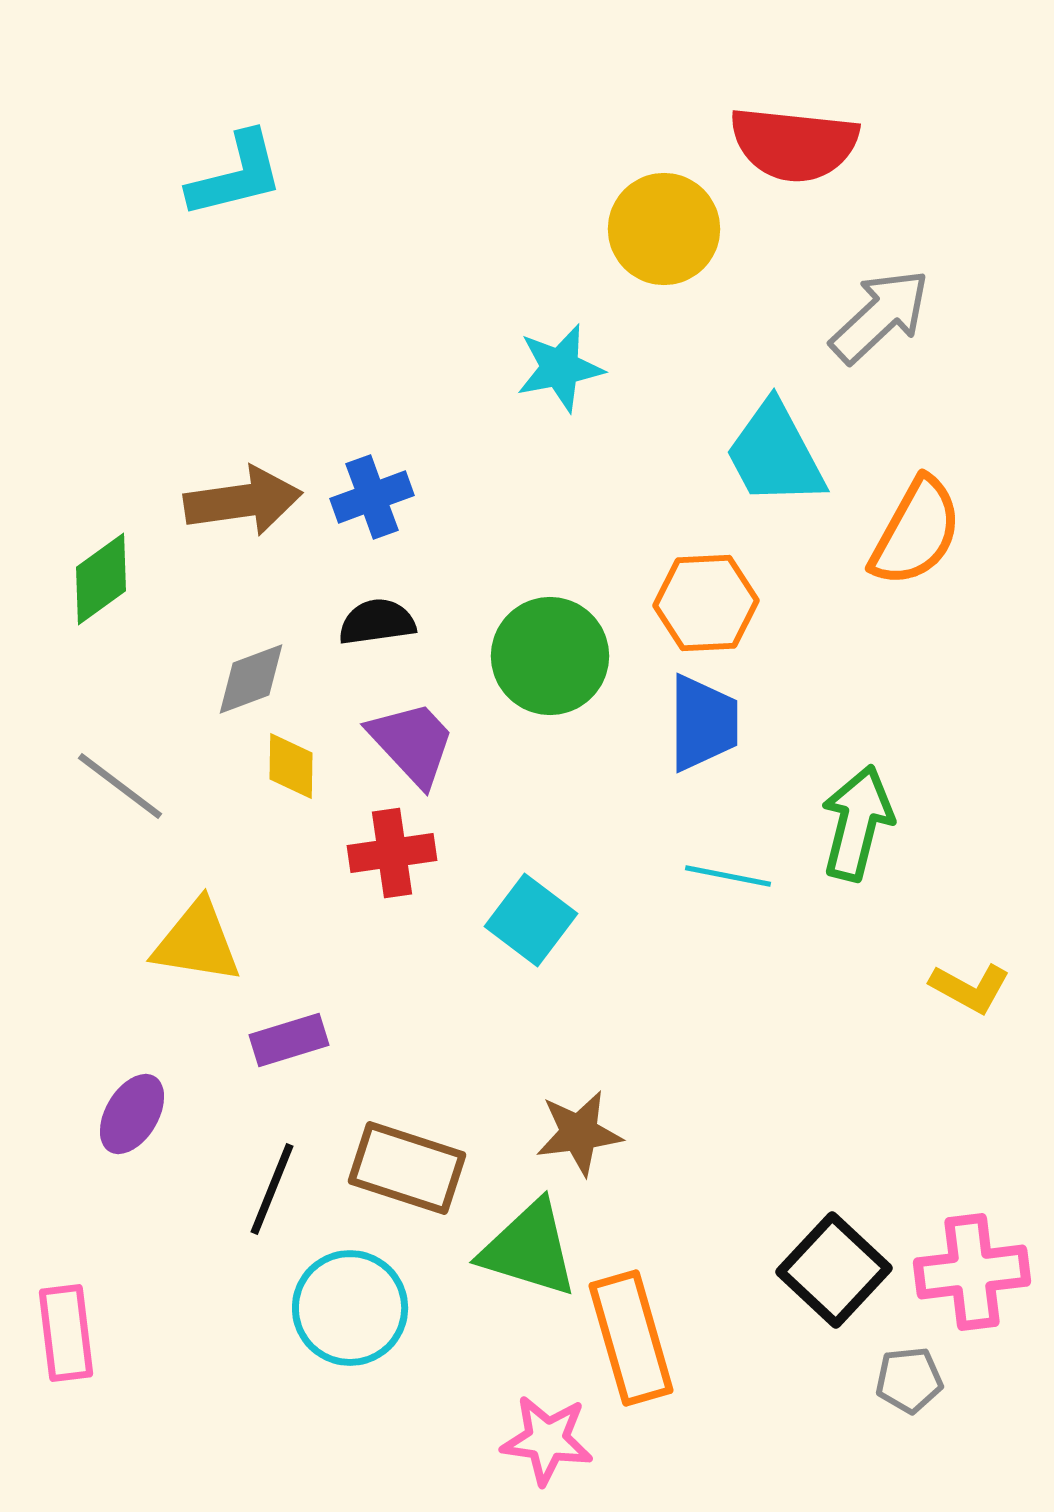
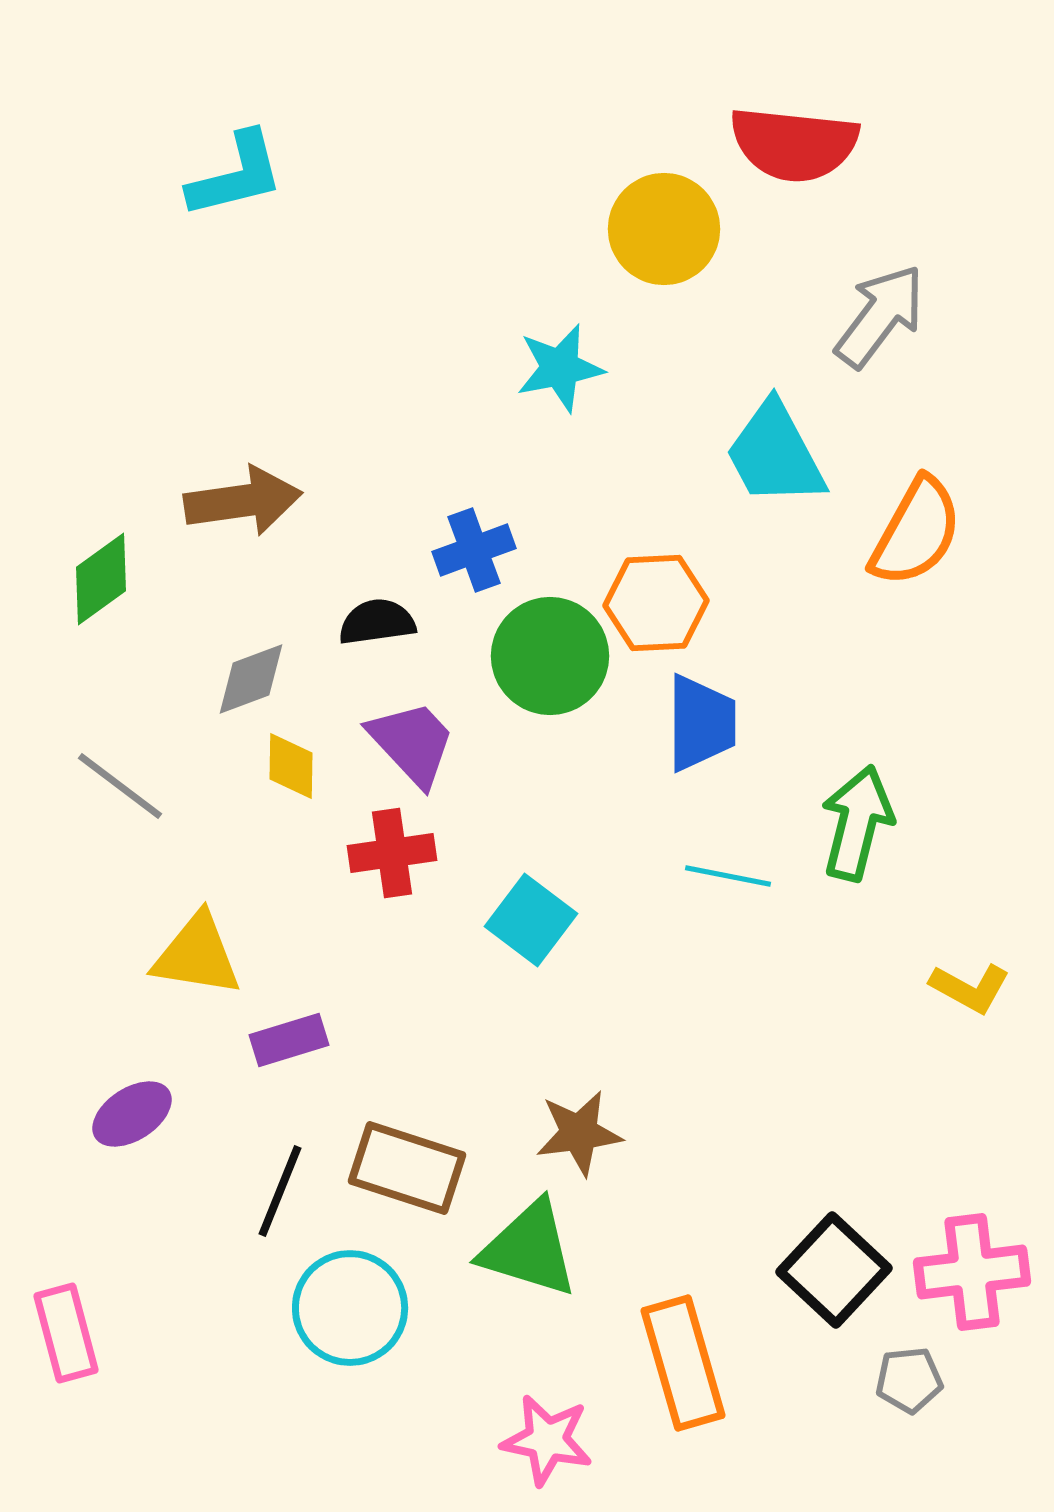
gray arrow: rotated 10 degrees counterclockwise
blue cross: moved 102 px right, 53 px down
orange hexagon: moved 50 px left
blue trapezoid: moved 2 px left
yellow triangle: moved 13 px down
purple ellipse: rotated 26 degrees clockwise
black line: moved 8 px right, 2 px down
pink rectangle: rotated 8 degrees counterclockwise
orange rectangle: moved 52 px right, 25 px down
pink star: rotated 4 degrees clockwise
